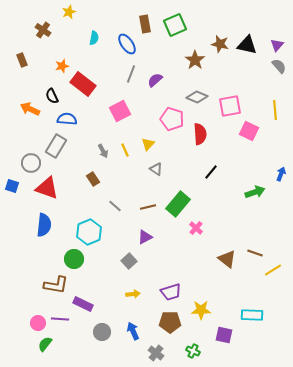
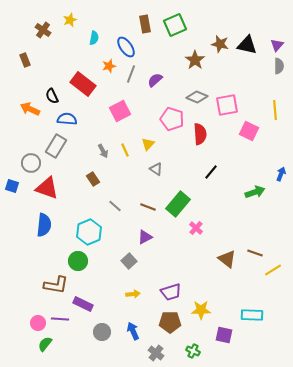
yellow star at (69, 12): moved 1 px right, 8 px down
blue ellipse at (127, 44): moved 1 px left, 3 px down
brown rectangle at (22, 60): moved 3 px right
orange star at (62, 66): moved 47 px right
gray semicircle at (279, 66): rotated 42 degrees clockwise
pink square at (230, 106): moved 3 px left, 1 px up
brown line at (148, 207): rotated 35 degrees clockwise
green circle at (74, 259): moved 4 px right, 2 px down
